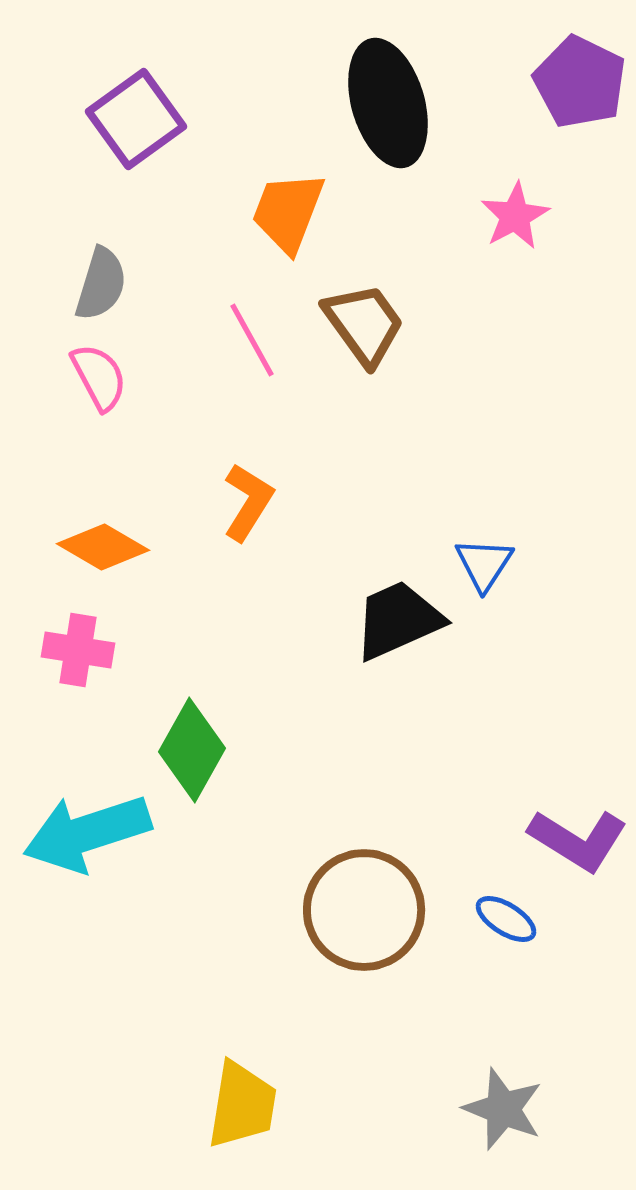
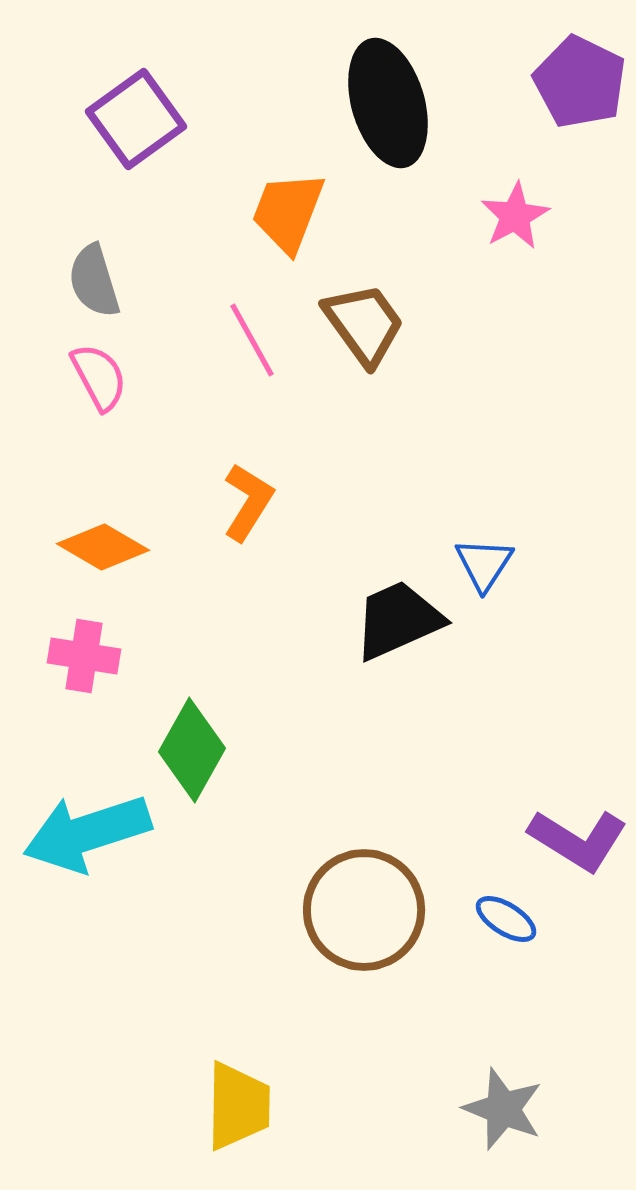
gray semicircle: moved 7 px left, 3 px up; rotated 146 degrees clockwise
pink cross: moved 6 px right, 6 px down
yellow trapezoid: moved 4 px left, 1 px down; rotated 8 degrees counterclockwise
